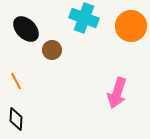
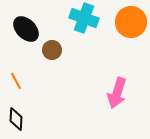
orange circle: moved 4 px up
